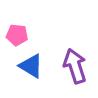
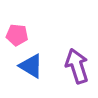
purple arrow: moved 2 px right
